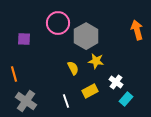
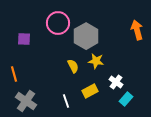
yellow semicircle: moved 2 px up
